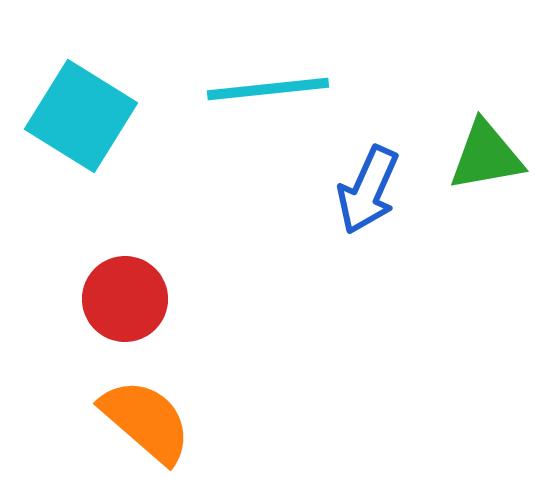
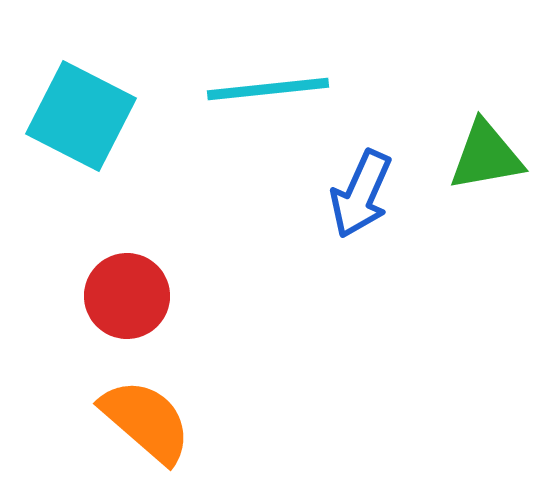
cyan square: rotated 5 degrees counterclockwise
blue arrow: moved 7 px left, 4 px down
red circle: moved 2 px right, 3 px up
